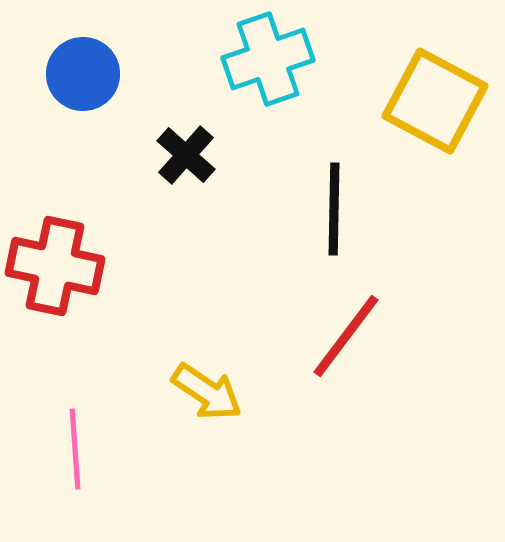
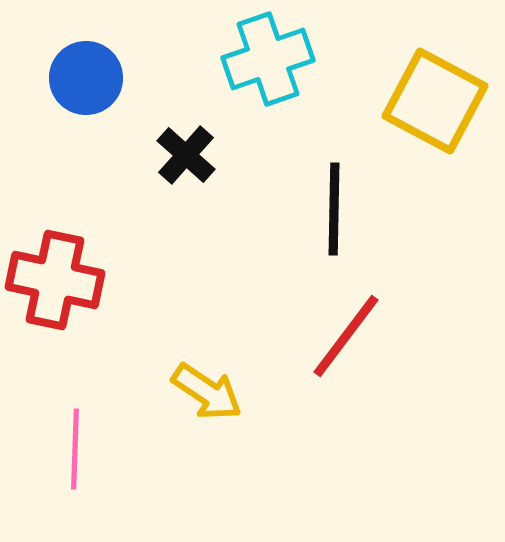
blue circle: moved 3 px right, 4 px down
red cross: moved 14 px down
pink line: rotated 6 degrees clockwise
